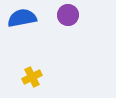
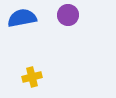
yellow cross: rotated 12 degrees clockwise
